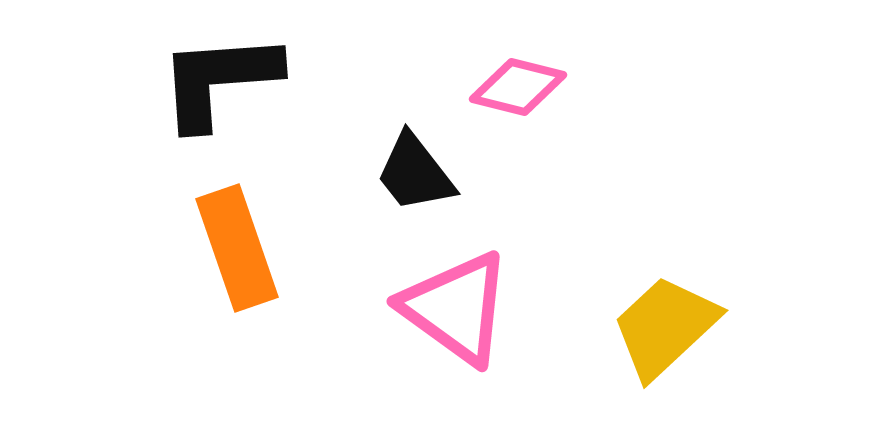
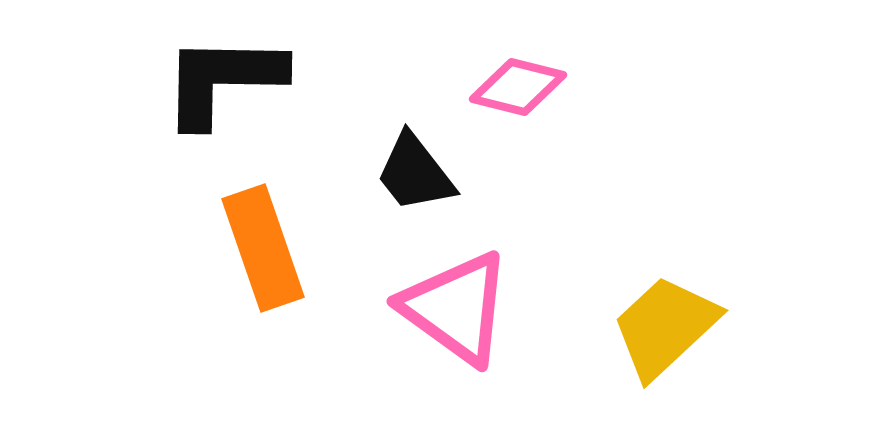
black L-shape: moved 4 px right; rotated 5 degrees clockwise
orange rectangle: moved 26 px right
